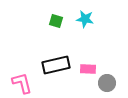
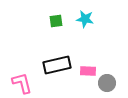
green square: rotated 24 degrees counterclockwise
black rectangle: moved 1 px right
pink rectangle: moved 2 px down
